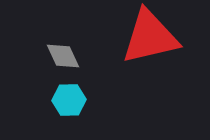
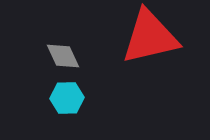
cyan hexagon: moved 2 px left, 2 px up
